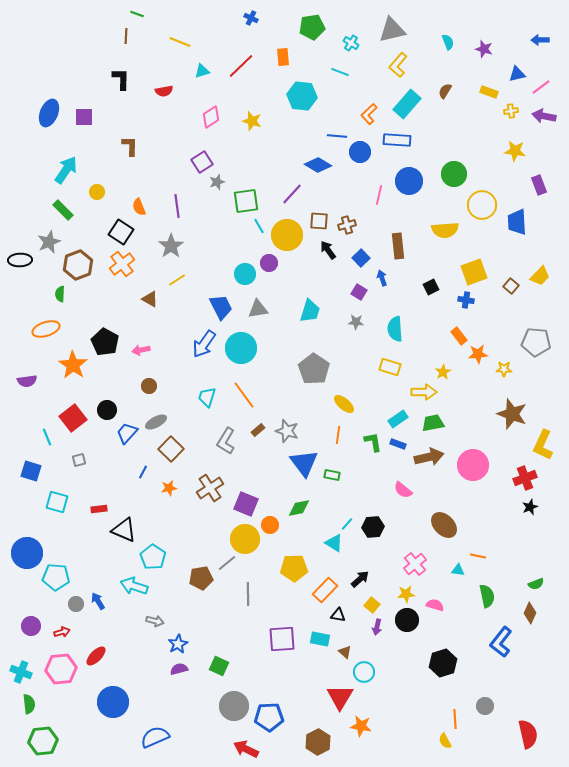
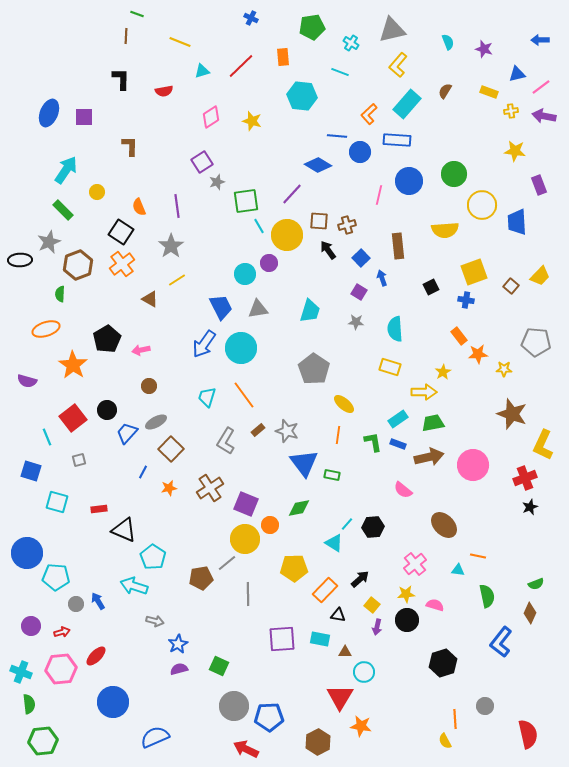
black pentagon at (105, 342): moved 2 px right, 3 px up; rotated 12 degrees clockwise
purple semicircle at (27, 381): rotated 24 degrees clockwise
brown triangle at (345, 652): rotated 40 degrees counterclockwise
